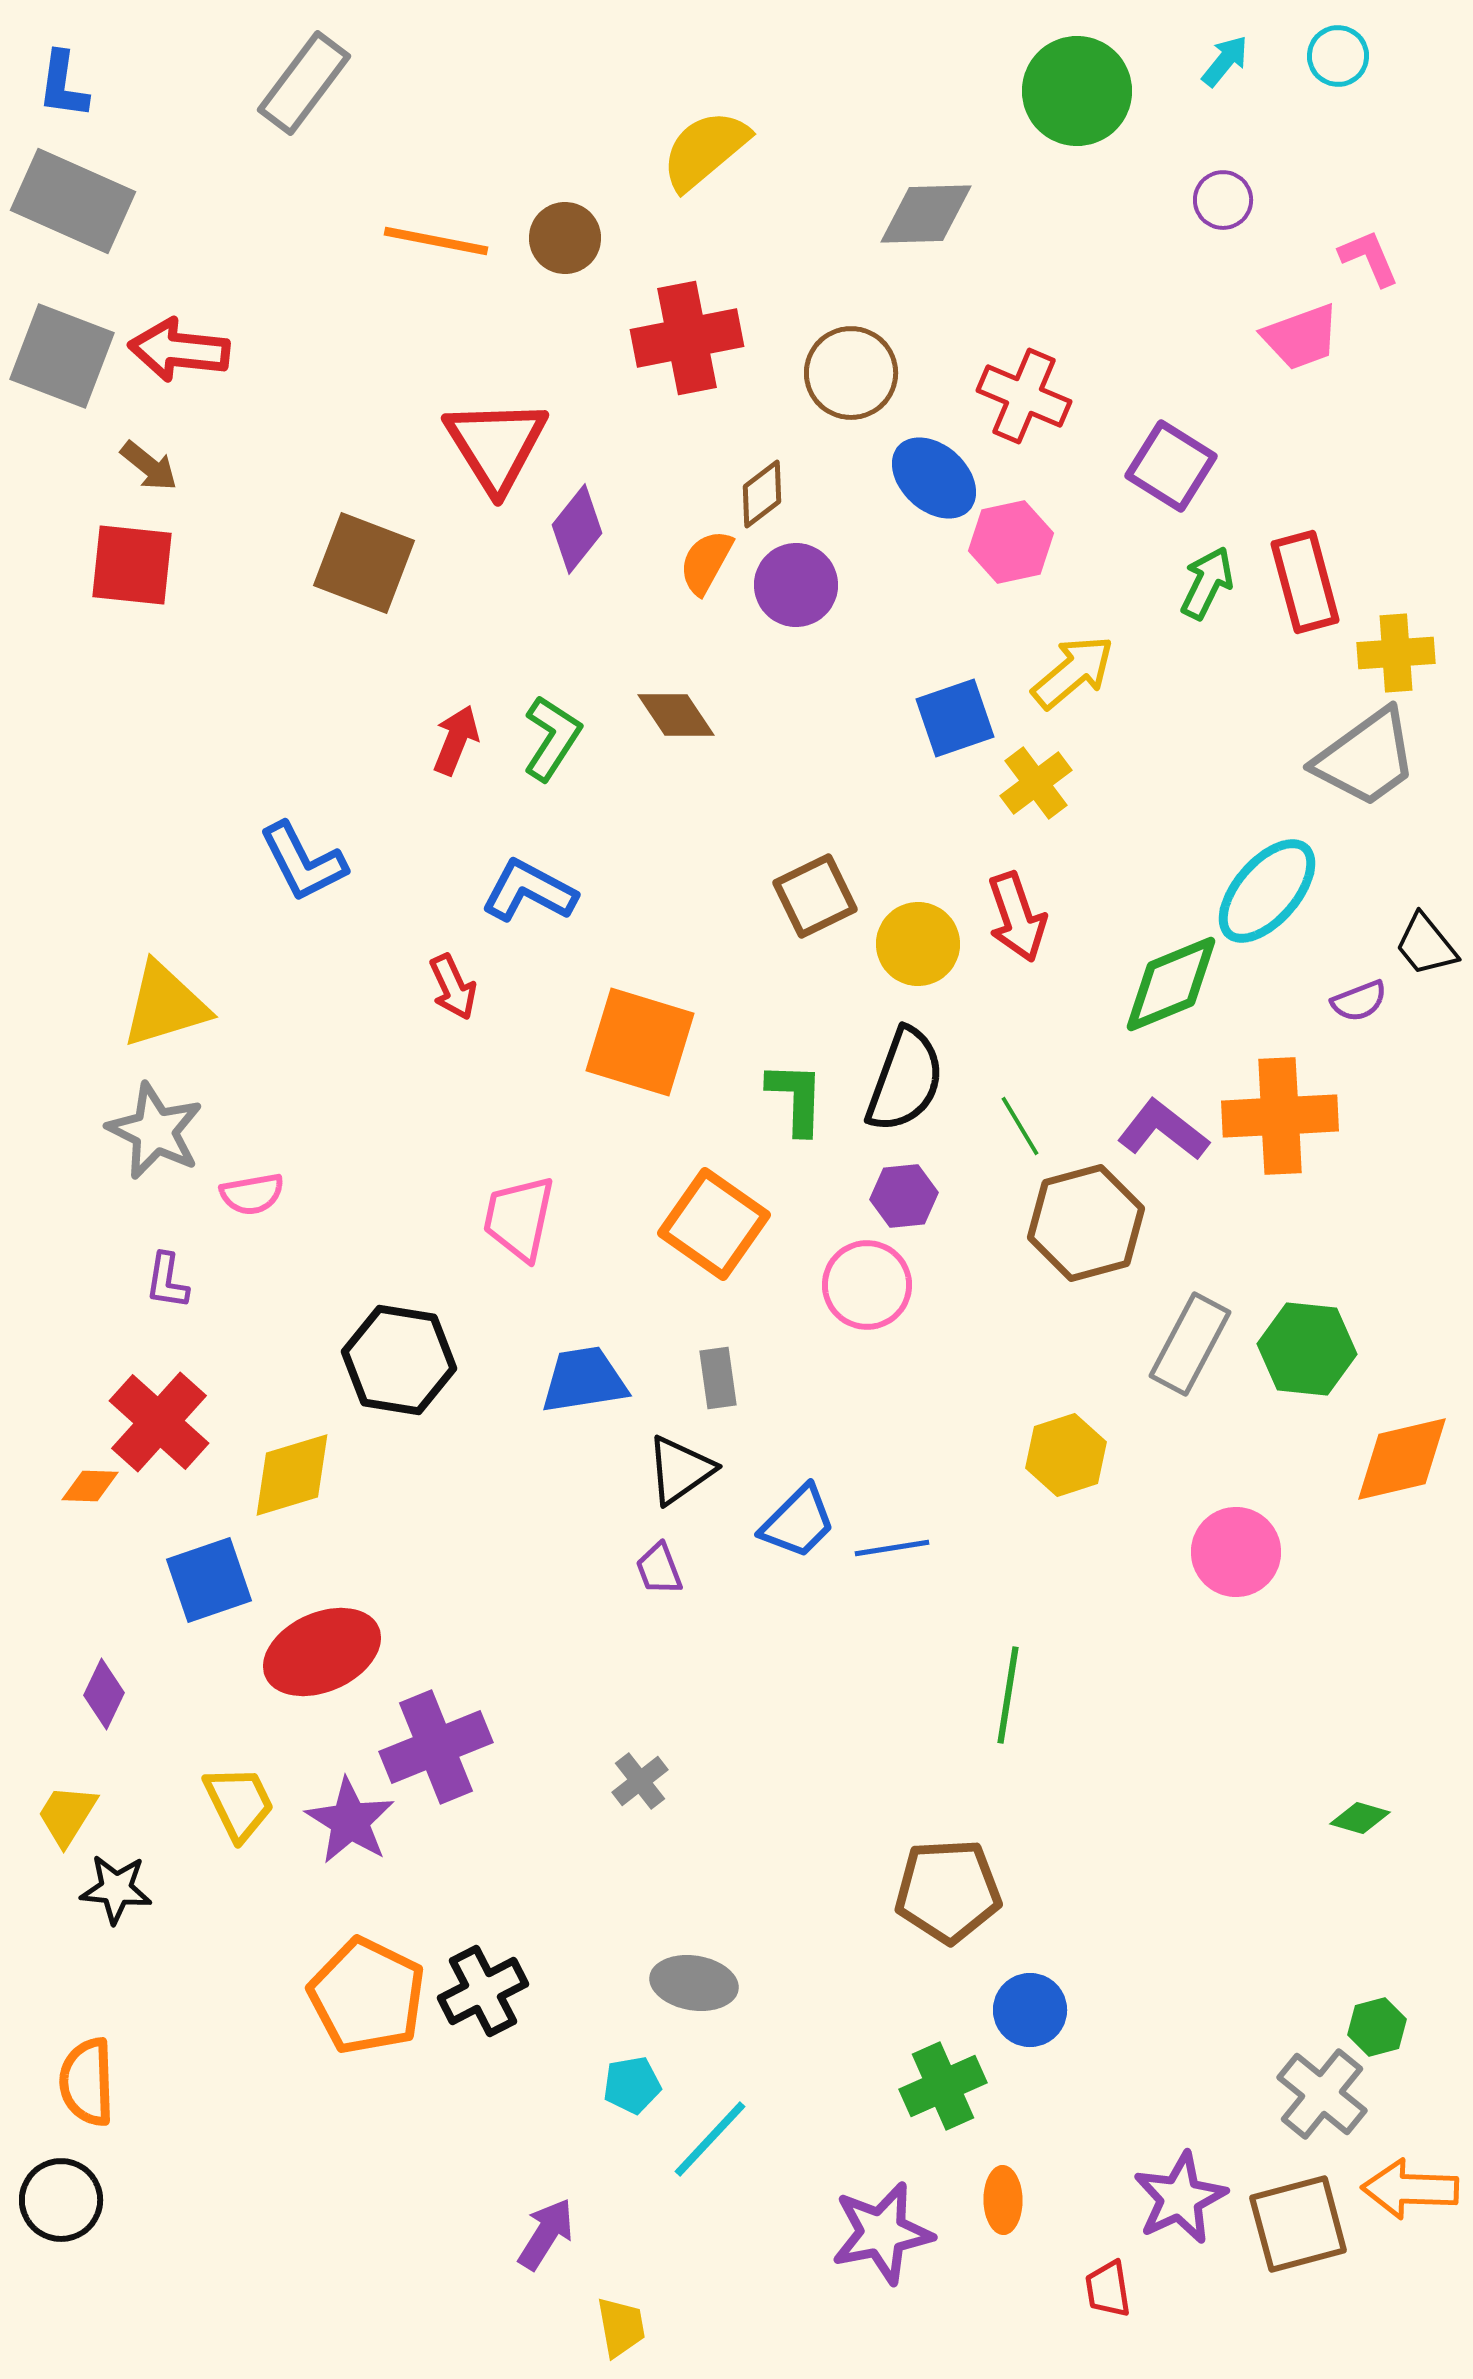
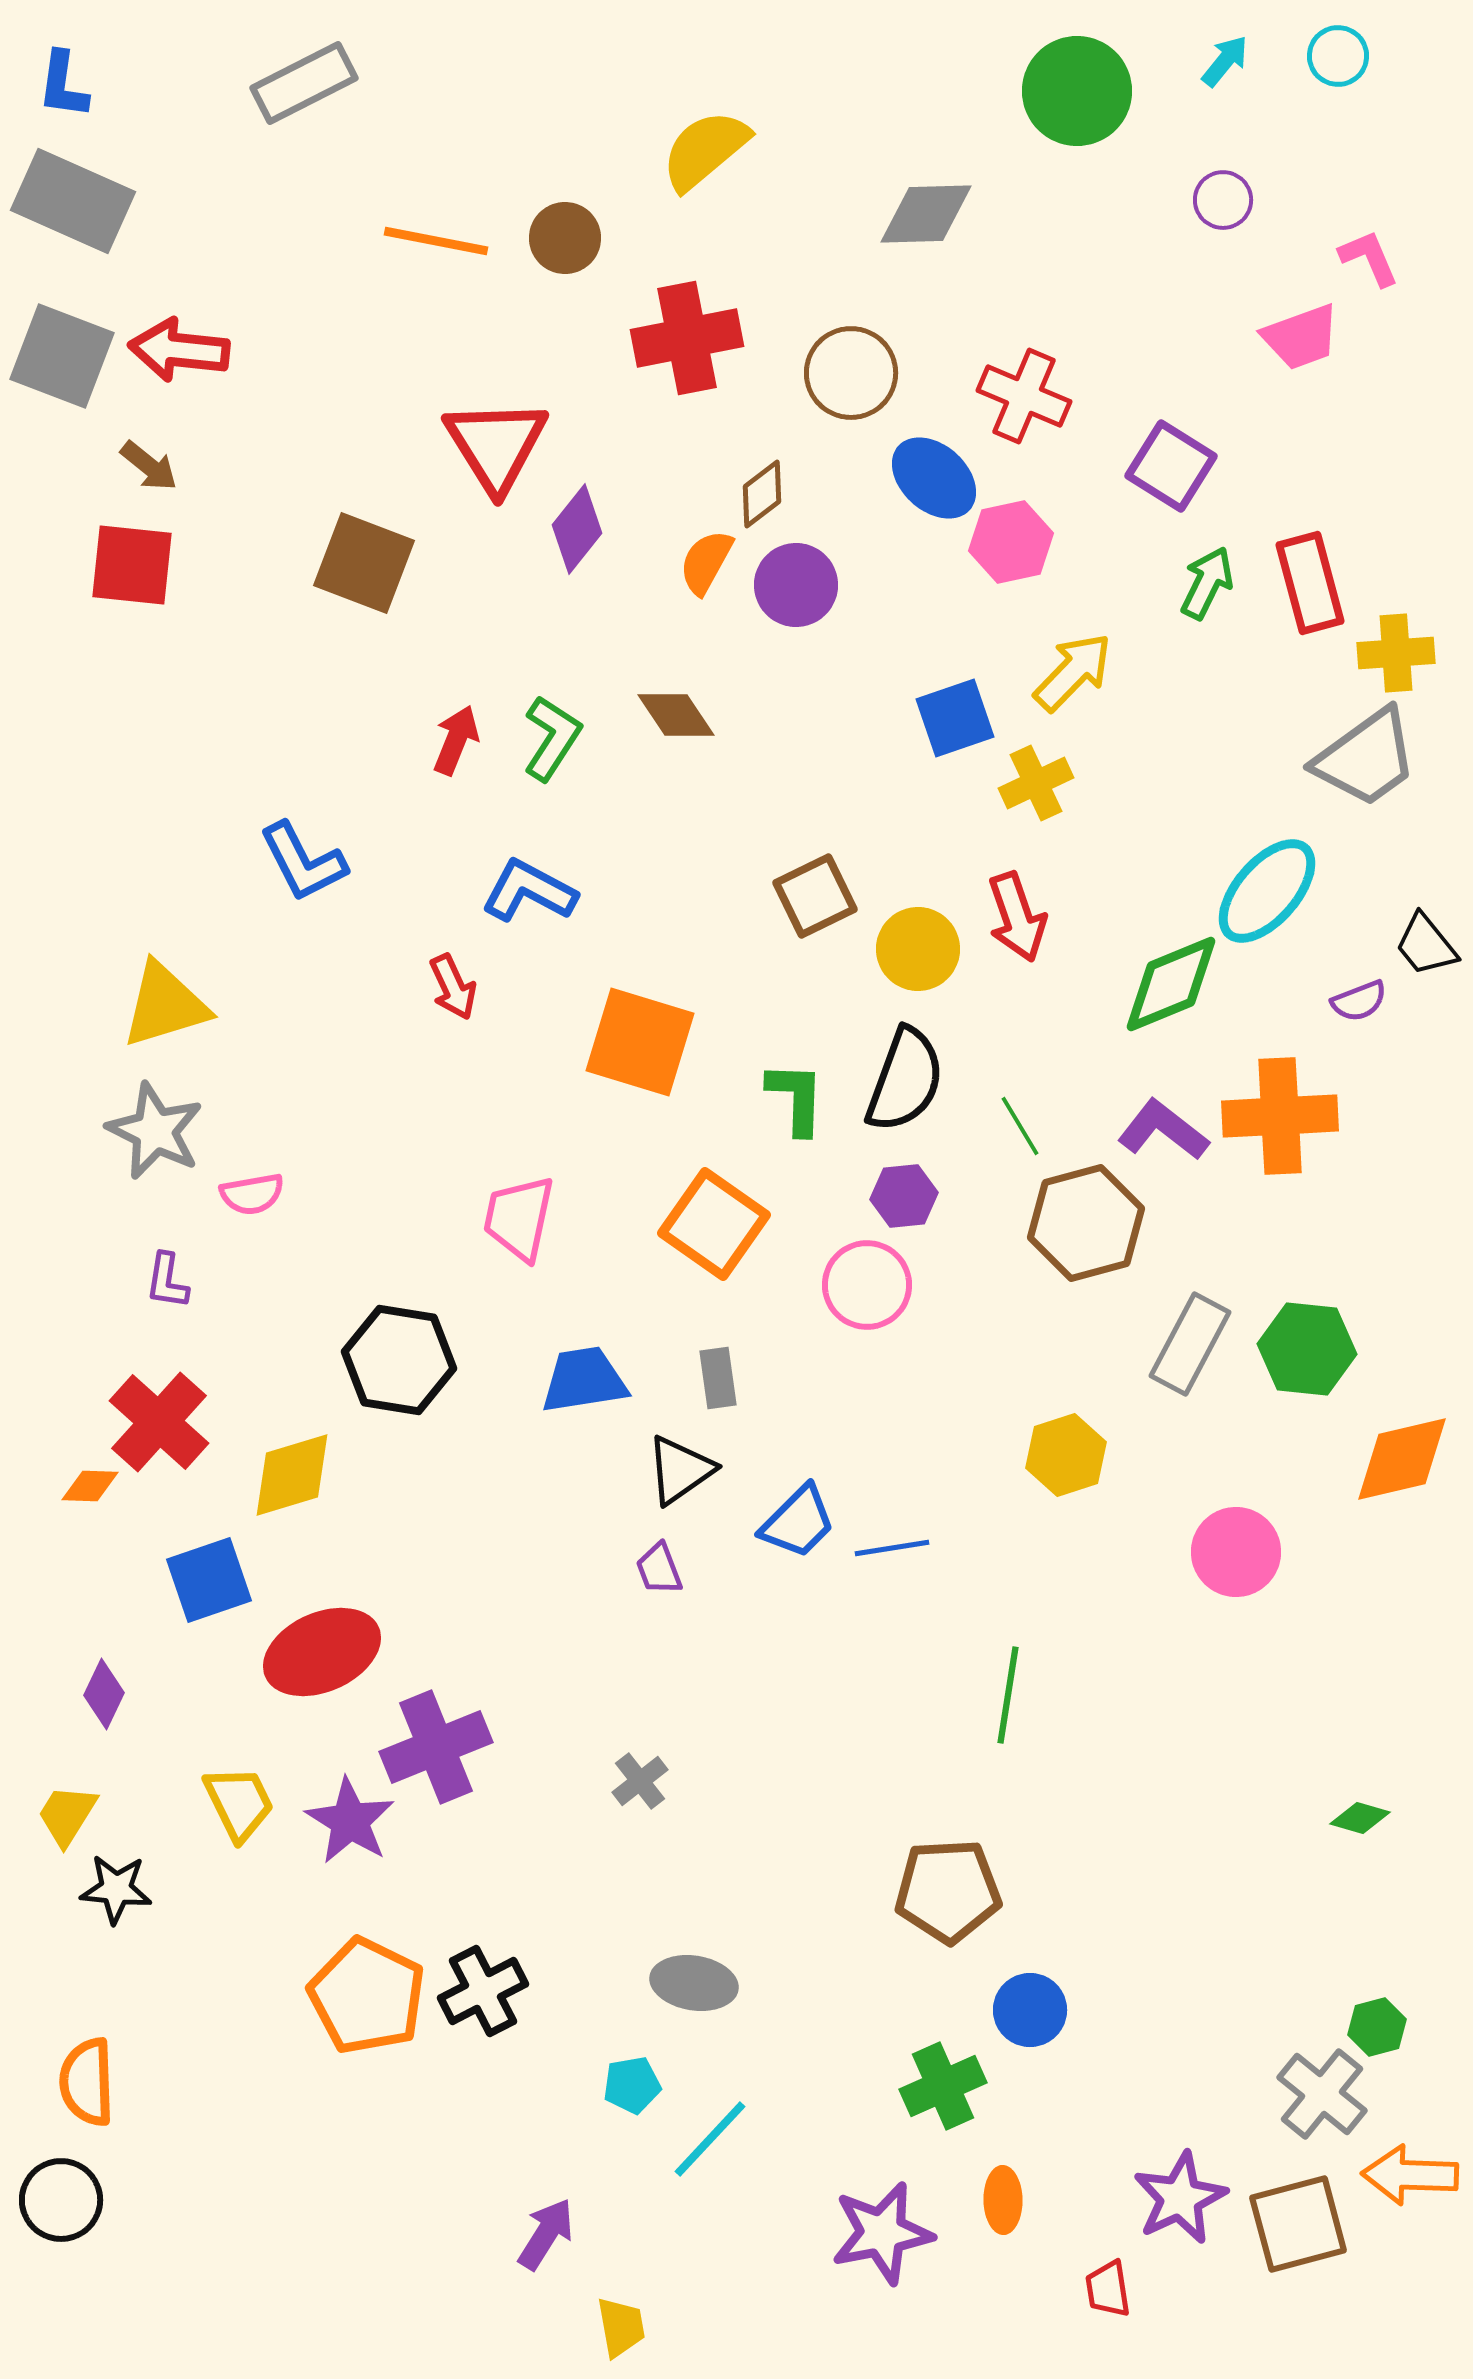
gray rectangle at (304, 83): rotated 26 degrees clockwise
red rectangle at (1305, 582): moved 5 px right, 1 px down
yellow arrow at (1073, 672): rotated 6 degrees counterclockwise
yellow cross at (1036, 783): rotated 12 degrees clockwise
yellow circle at (918, 944): moved 5 px down
orange arrow at (1410, 2189): moved 14 px up
